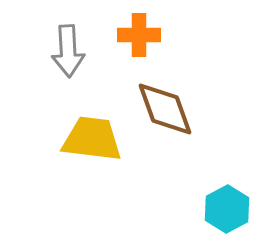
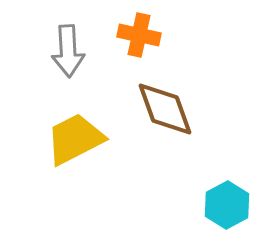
orange cross: rotated 12 degrees clockwise
yellow trapezoid: moved 17 px left; rotated 34 degrees counterclockwise
cyan hexagon: moved 4 px up
